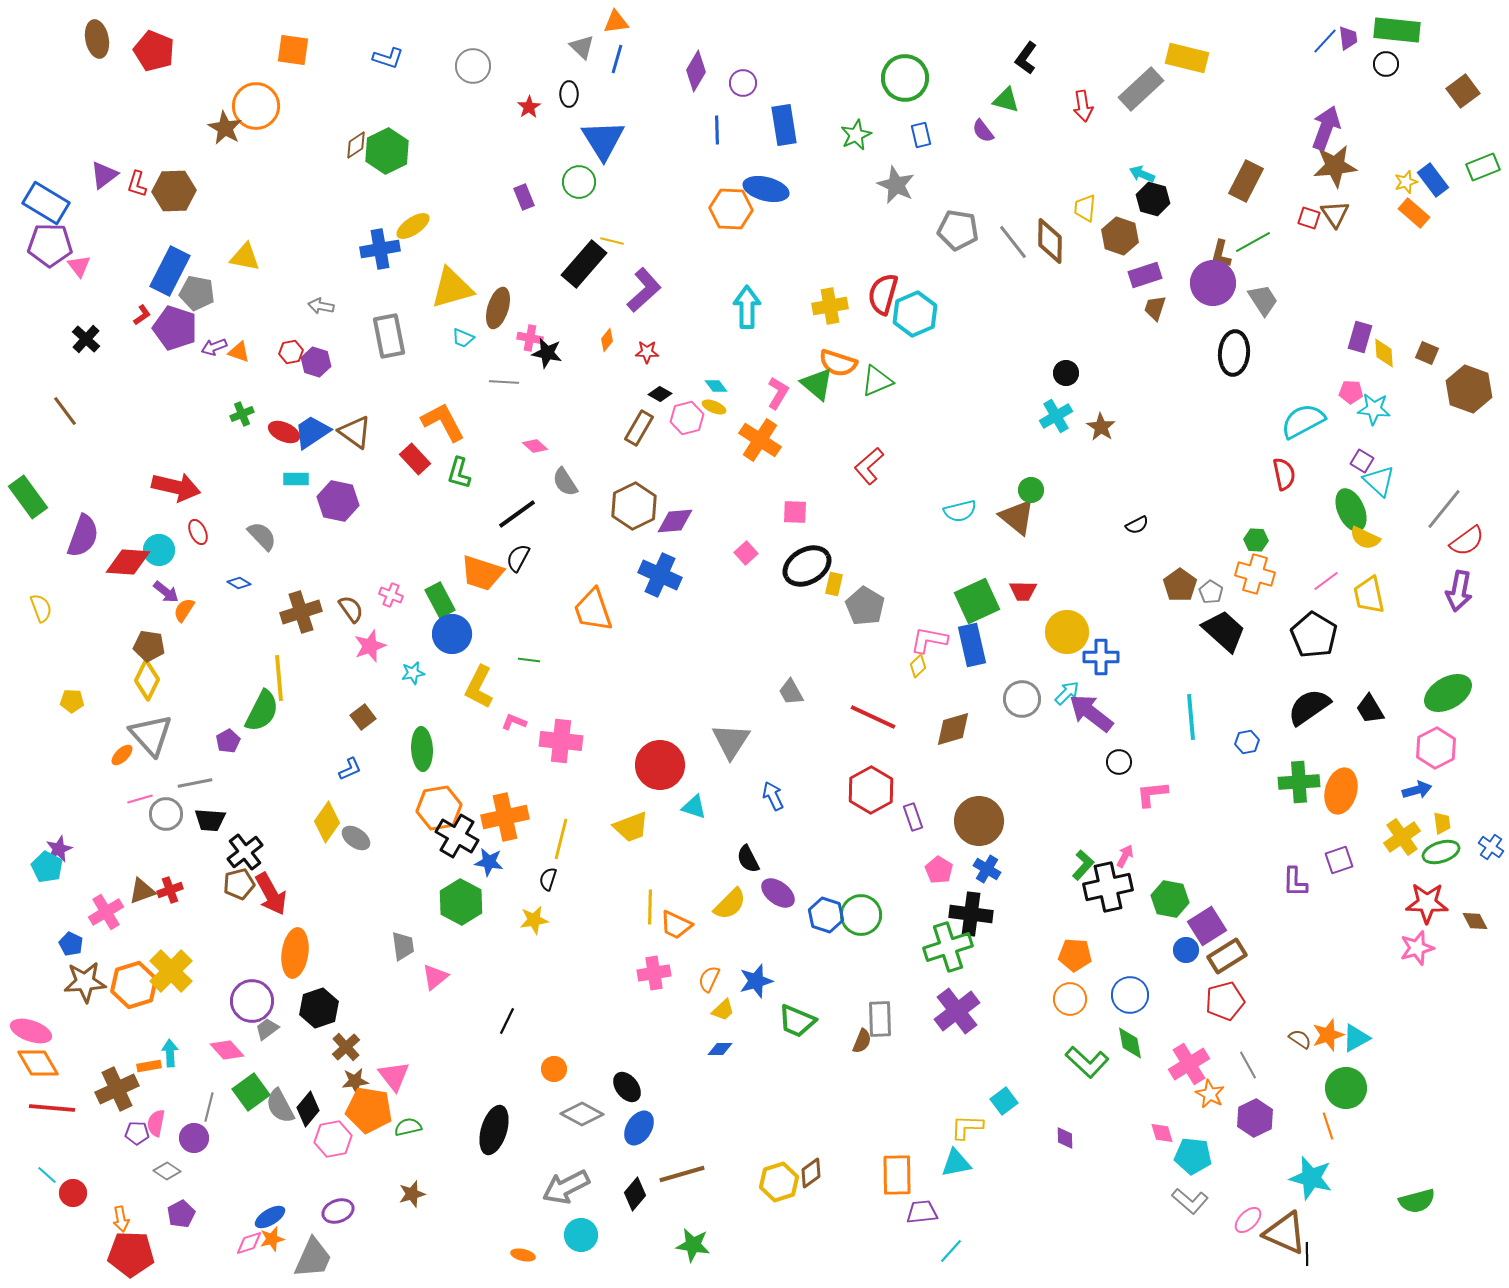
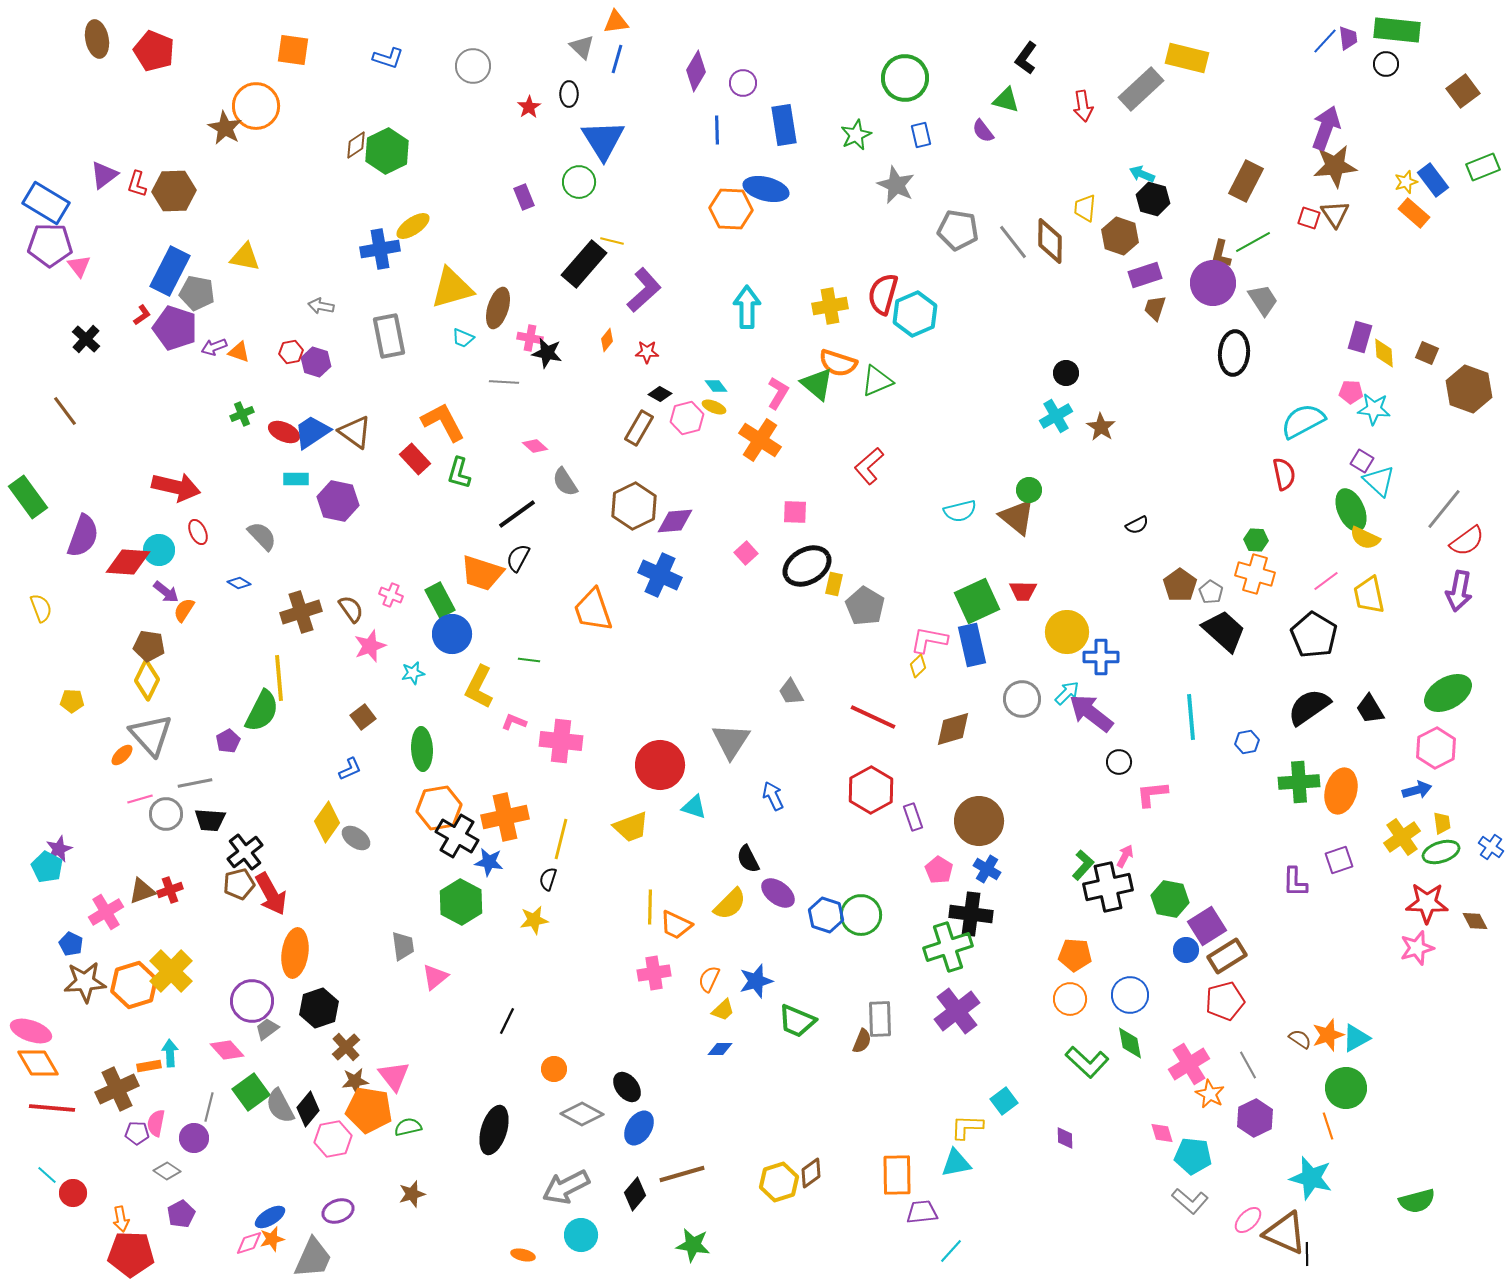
green circle at (1031, 490): moved 2 px left
